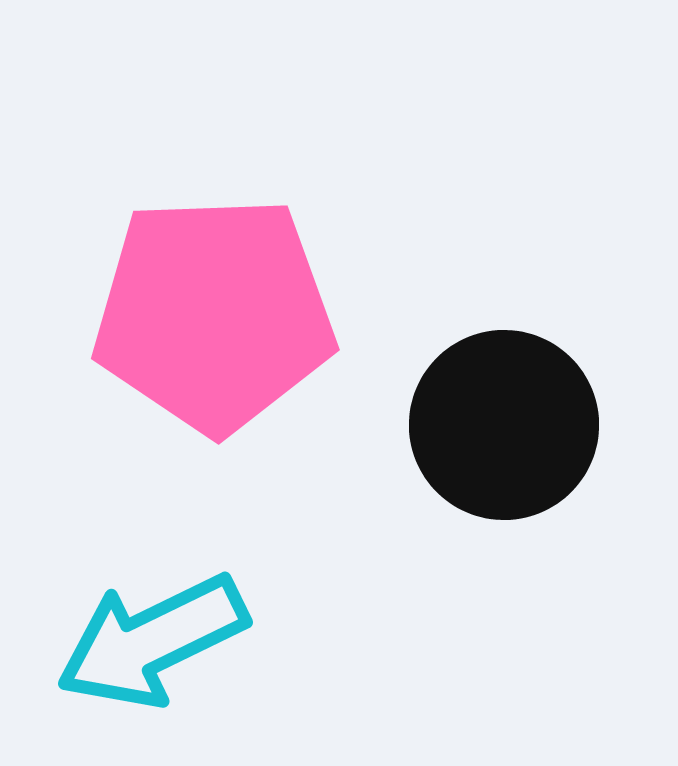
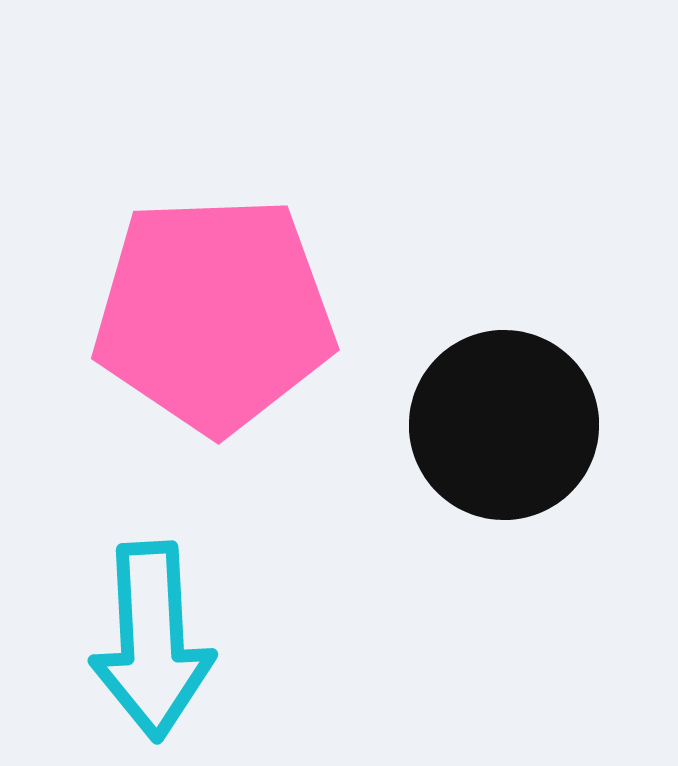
cyan arrow: rotated 67 degrees counterclockwise
